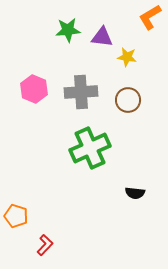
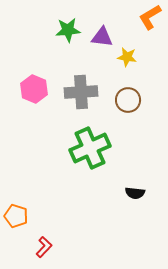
red L-shape: moved 1 px left, 2 px down
